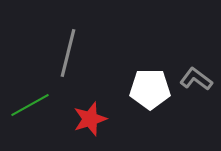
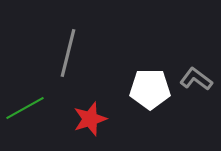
green line: moved 5 px left, 3 px down
